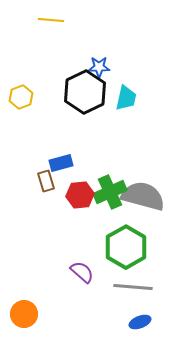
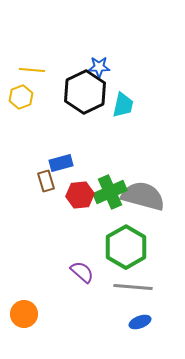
yellow line: moved 19 px left, 50 px down
cyan trapezoid: moved 3 px left, 7 px down
